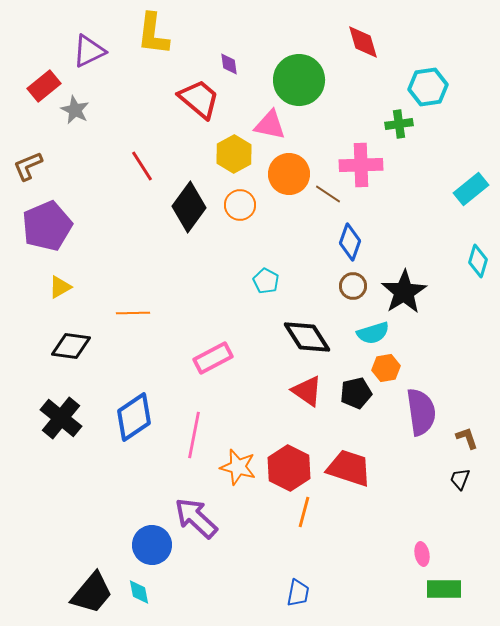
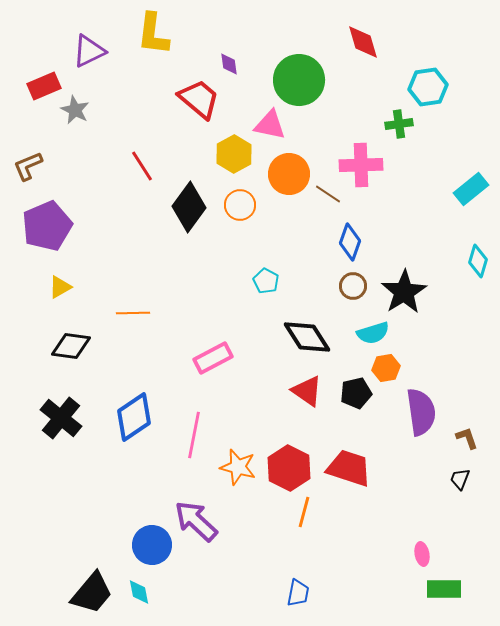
red rectangle at (44, 86): rotated 16 degrees clockwise
purple arrow at (196, 518): moved 3 px down
